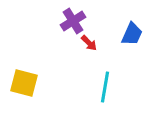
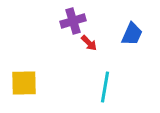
purple cross: rotated 15 degrees clockwise
yellow square: rotated 16 degrees counterclockwise
